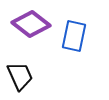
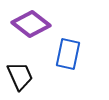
blue rectangle: moved 6 px left, 18 px down
